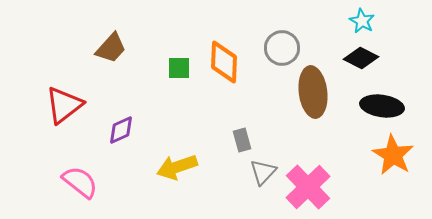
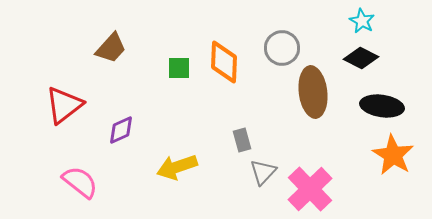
pink cross: moved 2 px right, 2 px down
